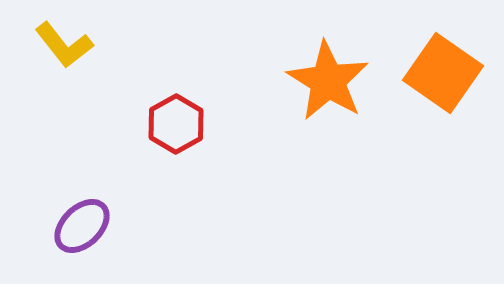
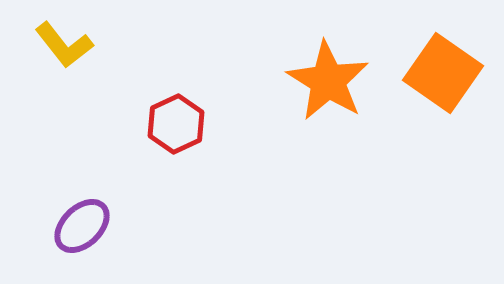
red hexagon: rotated 4 degrees clockwise
